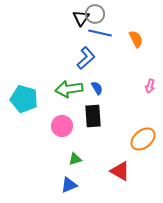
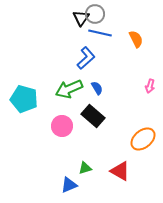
green arrow: rotated 16 degrees counterclockwise
black rectangle: rotated 45 degrees counterclockwise
green triangle: moved 10 px right, 9 px down
